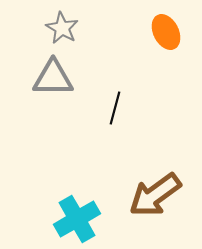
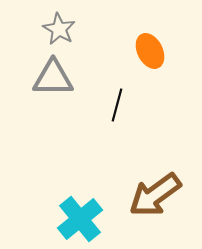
gray star: moved 3 px left, 1 px down
orange ellipse: moved 16 px left, 19 px down
black line: moved 2 px right, 3 px up
cyan cross: moved 3 px right; rotated 9 degrees counterclockwise
